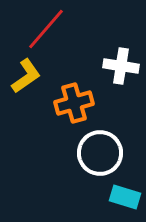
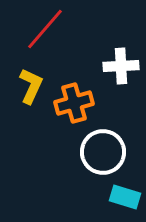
red line: moved 1 px left
white cross: rotated 12 degrees counterclockwise
yellow L-shape: moved 5 px right, 10 px down; rotated 30 degrees counterclockwise
white circle: moved 3 px right, 1 px up
